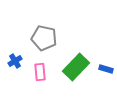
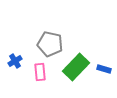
gray pentagon: moved 6 px right, 6 px down
blue rectangle: moved 2 px left
